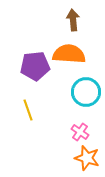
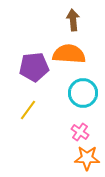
purple pentagon: moved 1 px left, 1 px down
cyan circle: moved 3 px left, 1 px down
yellow line: rotated 55 degrees clockwise
orange star: rotated 15 degrees counterclockwise
